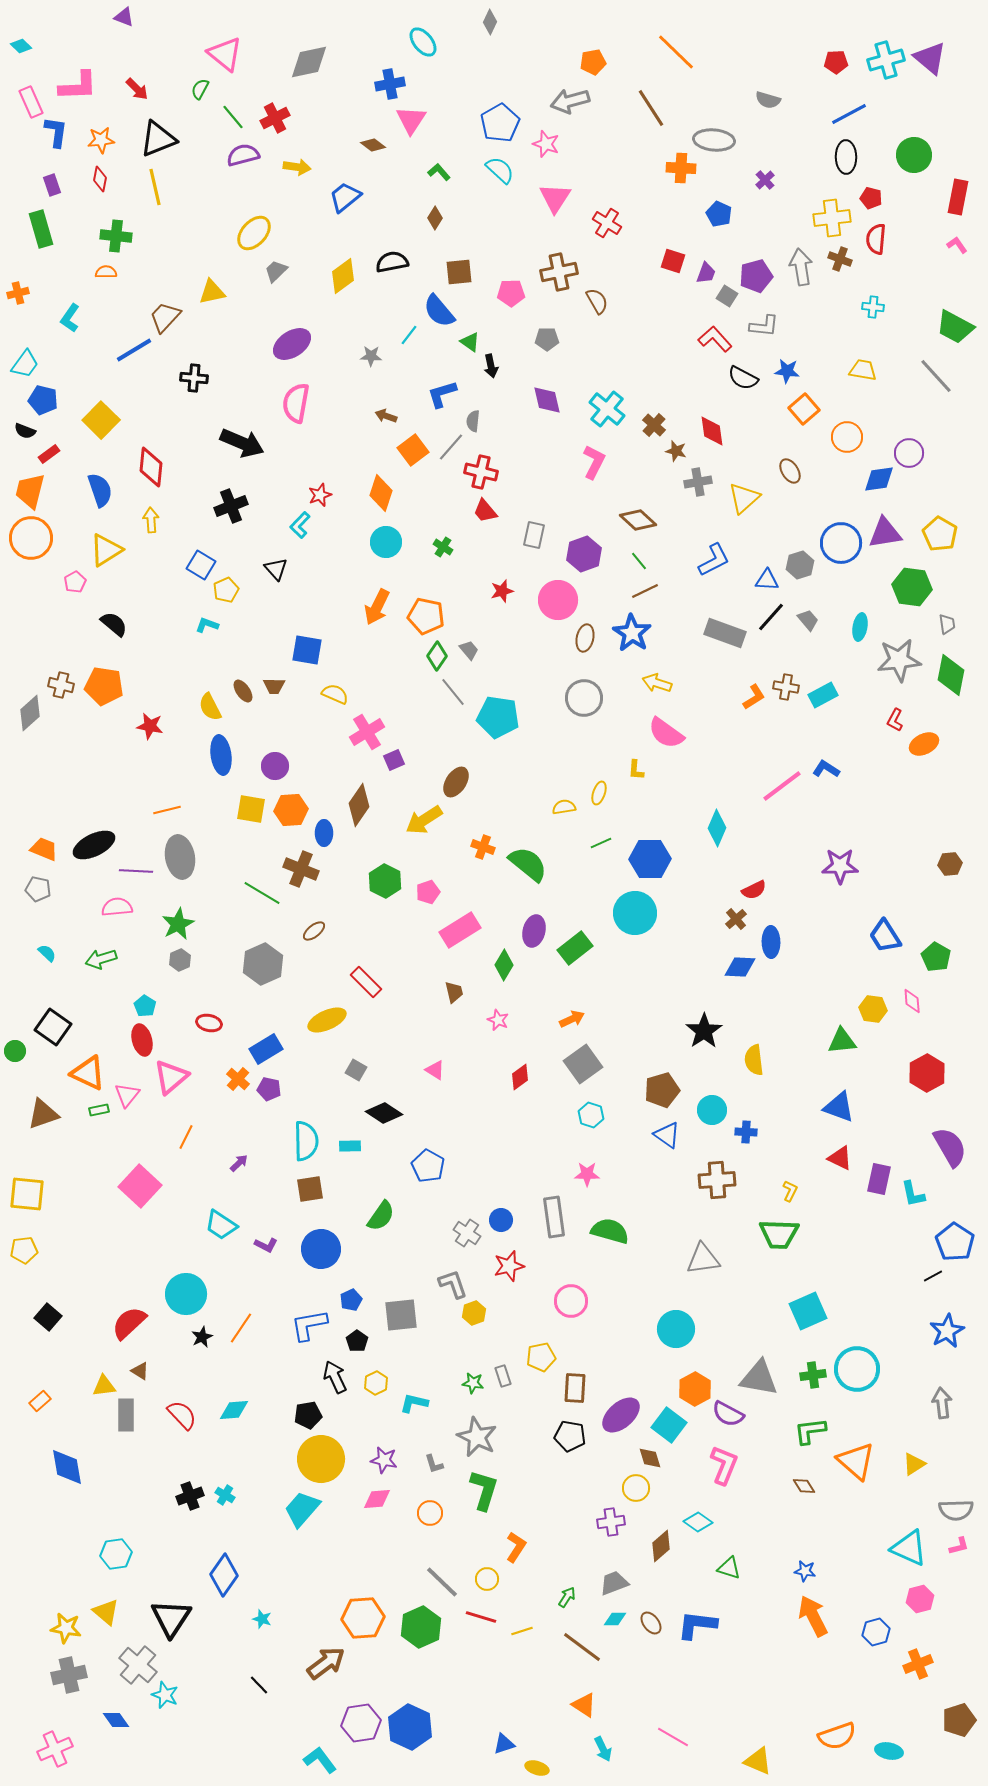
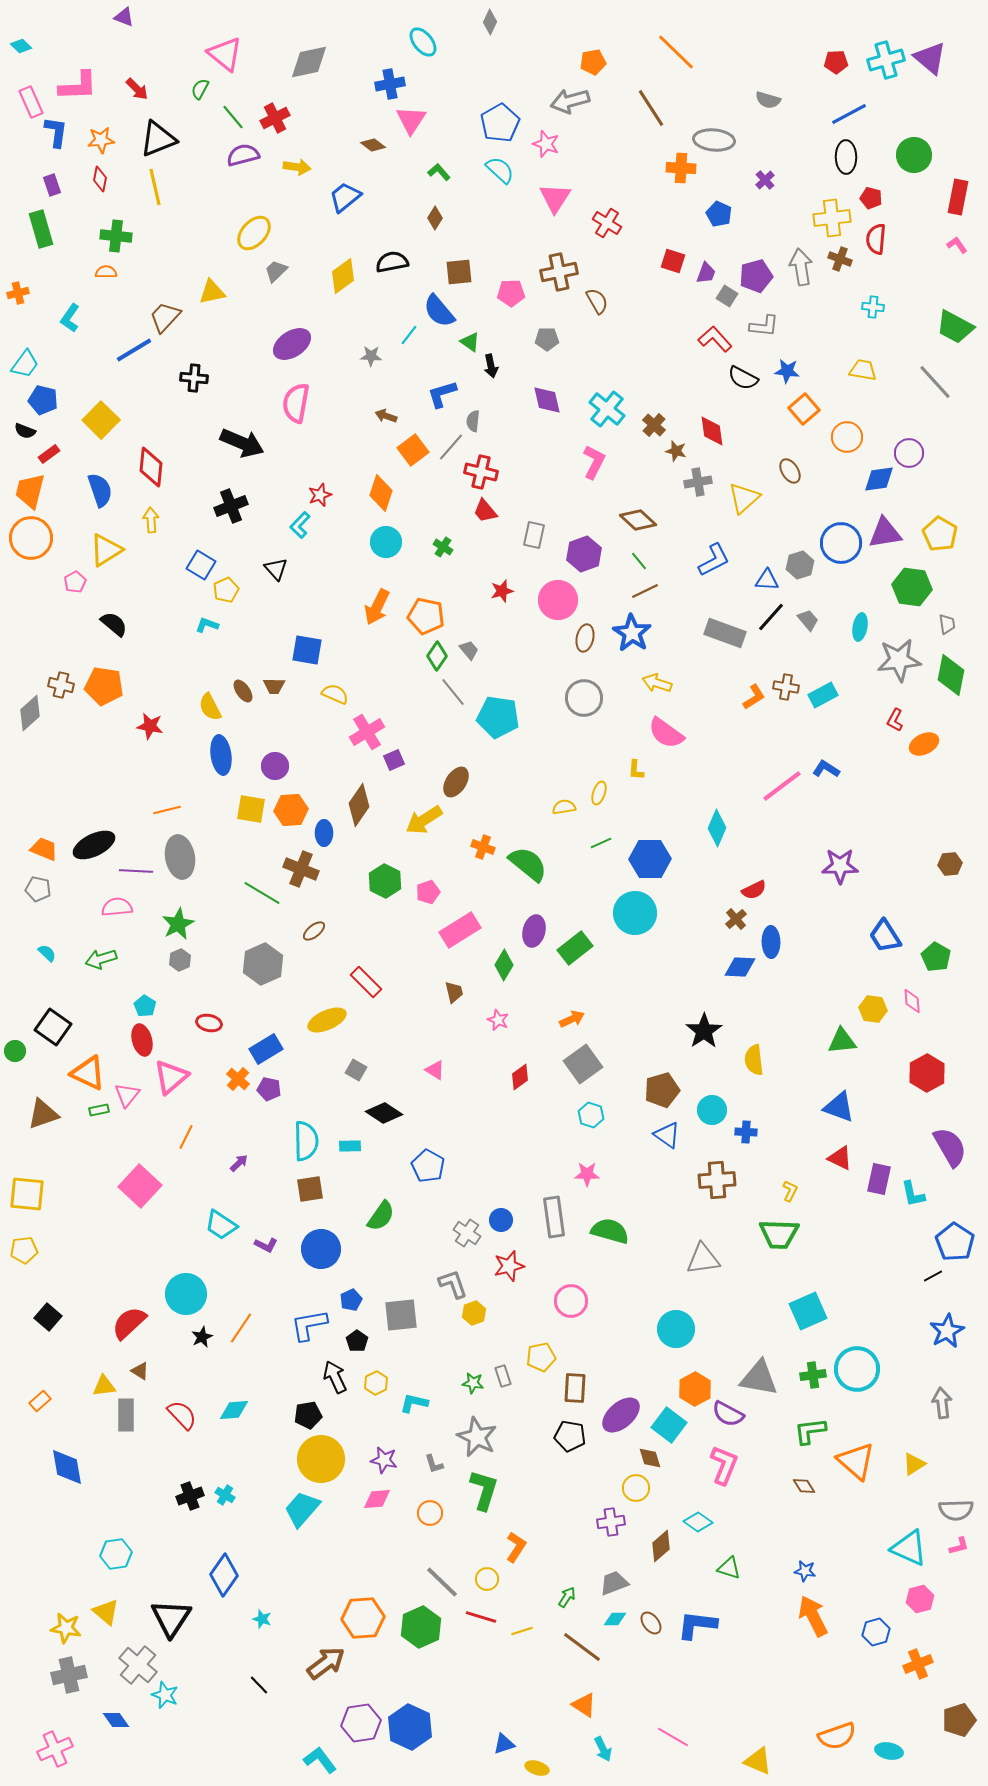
gray line at (936, 376): moved 1 px left, 6 px down
